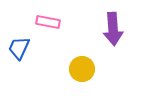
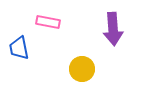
blue trapezoid: rotated 35 degrees counterclockwise
